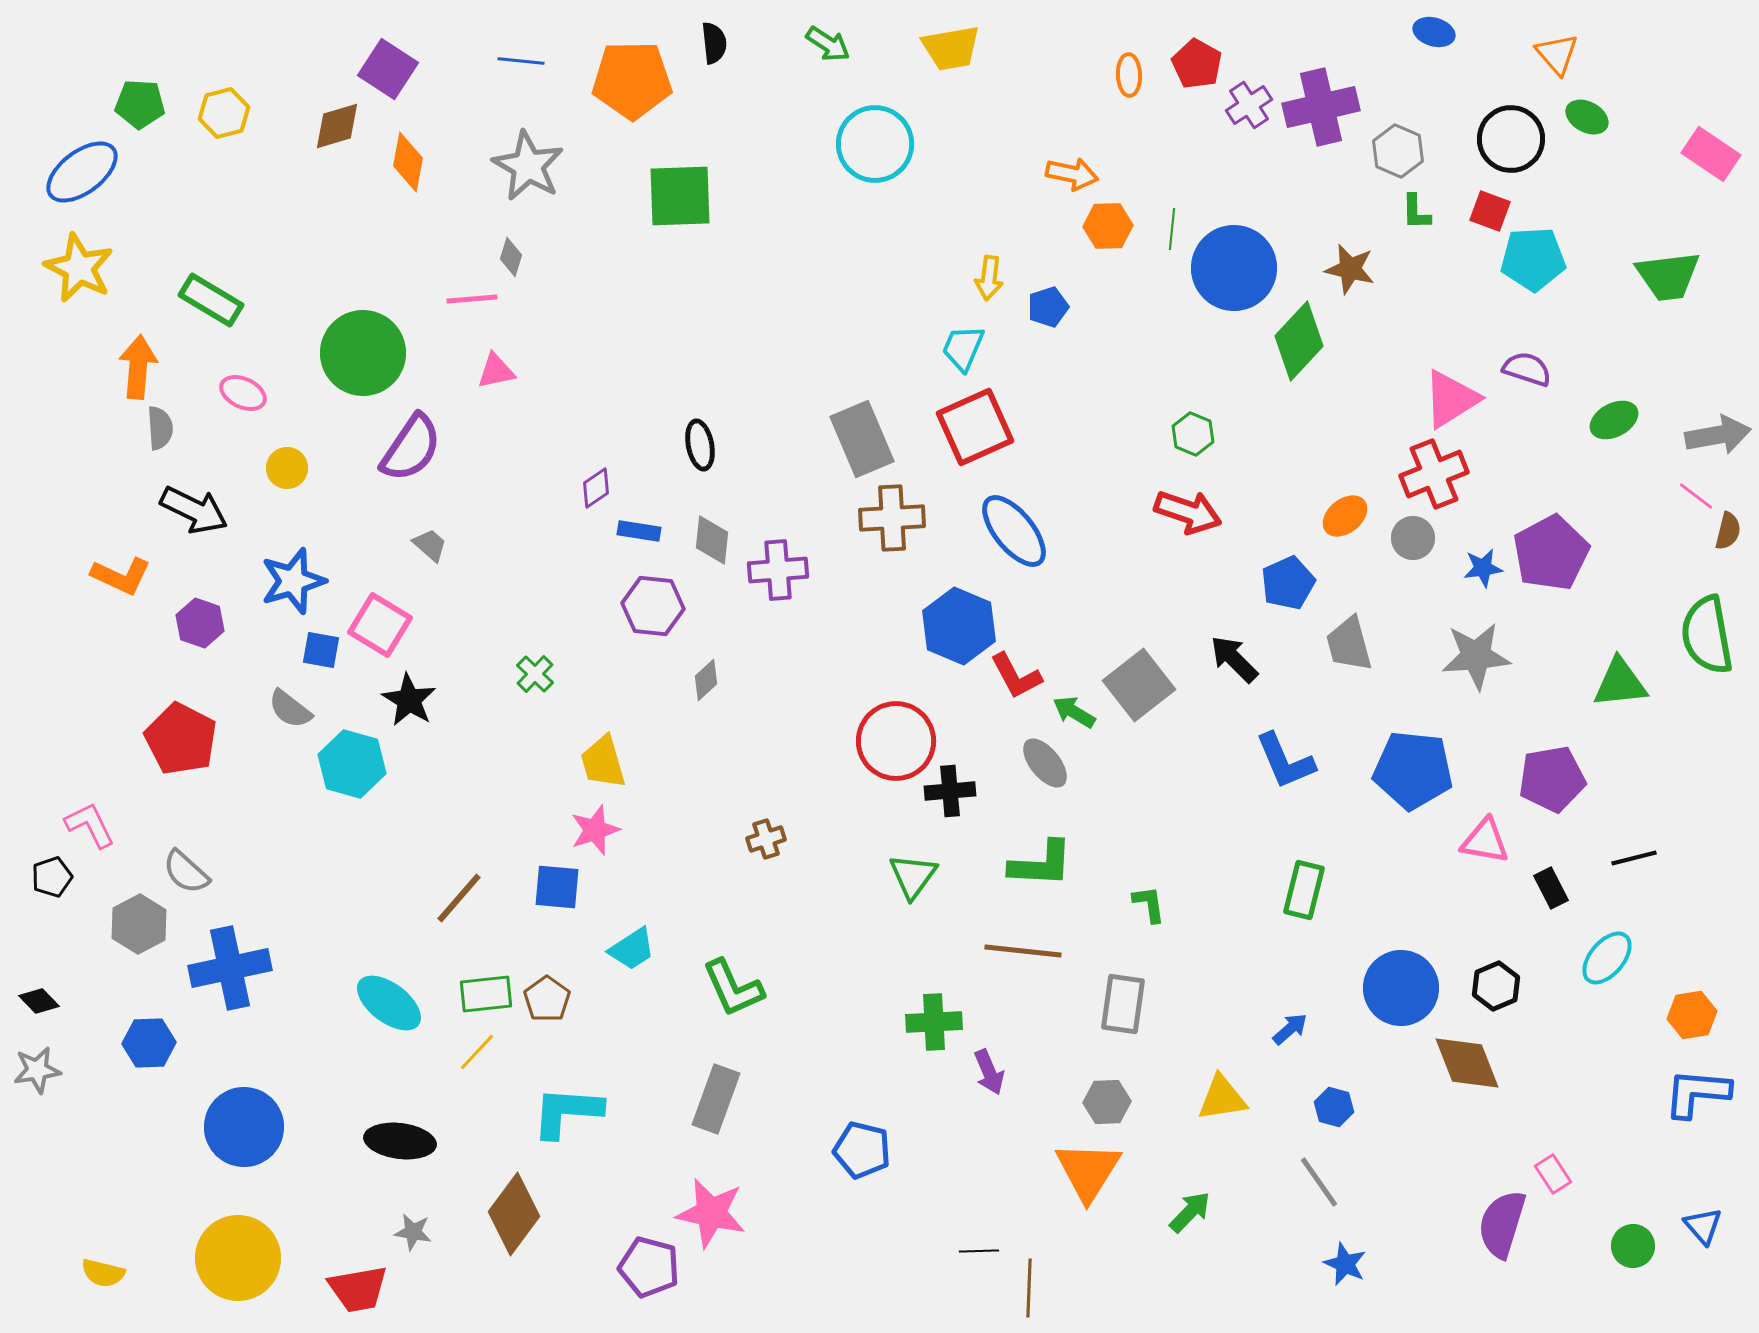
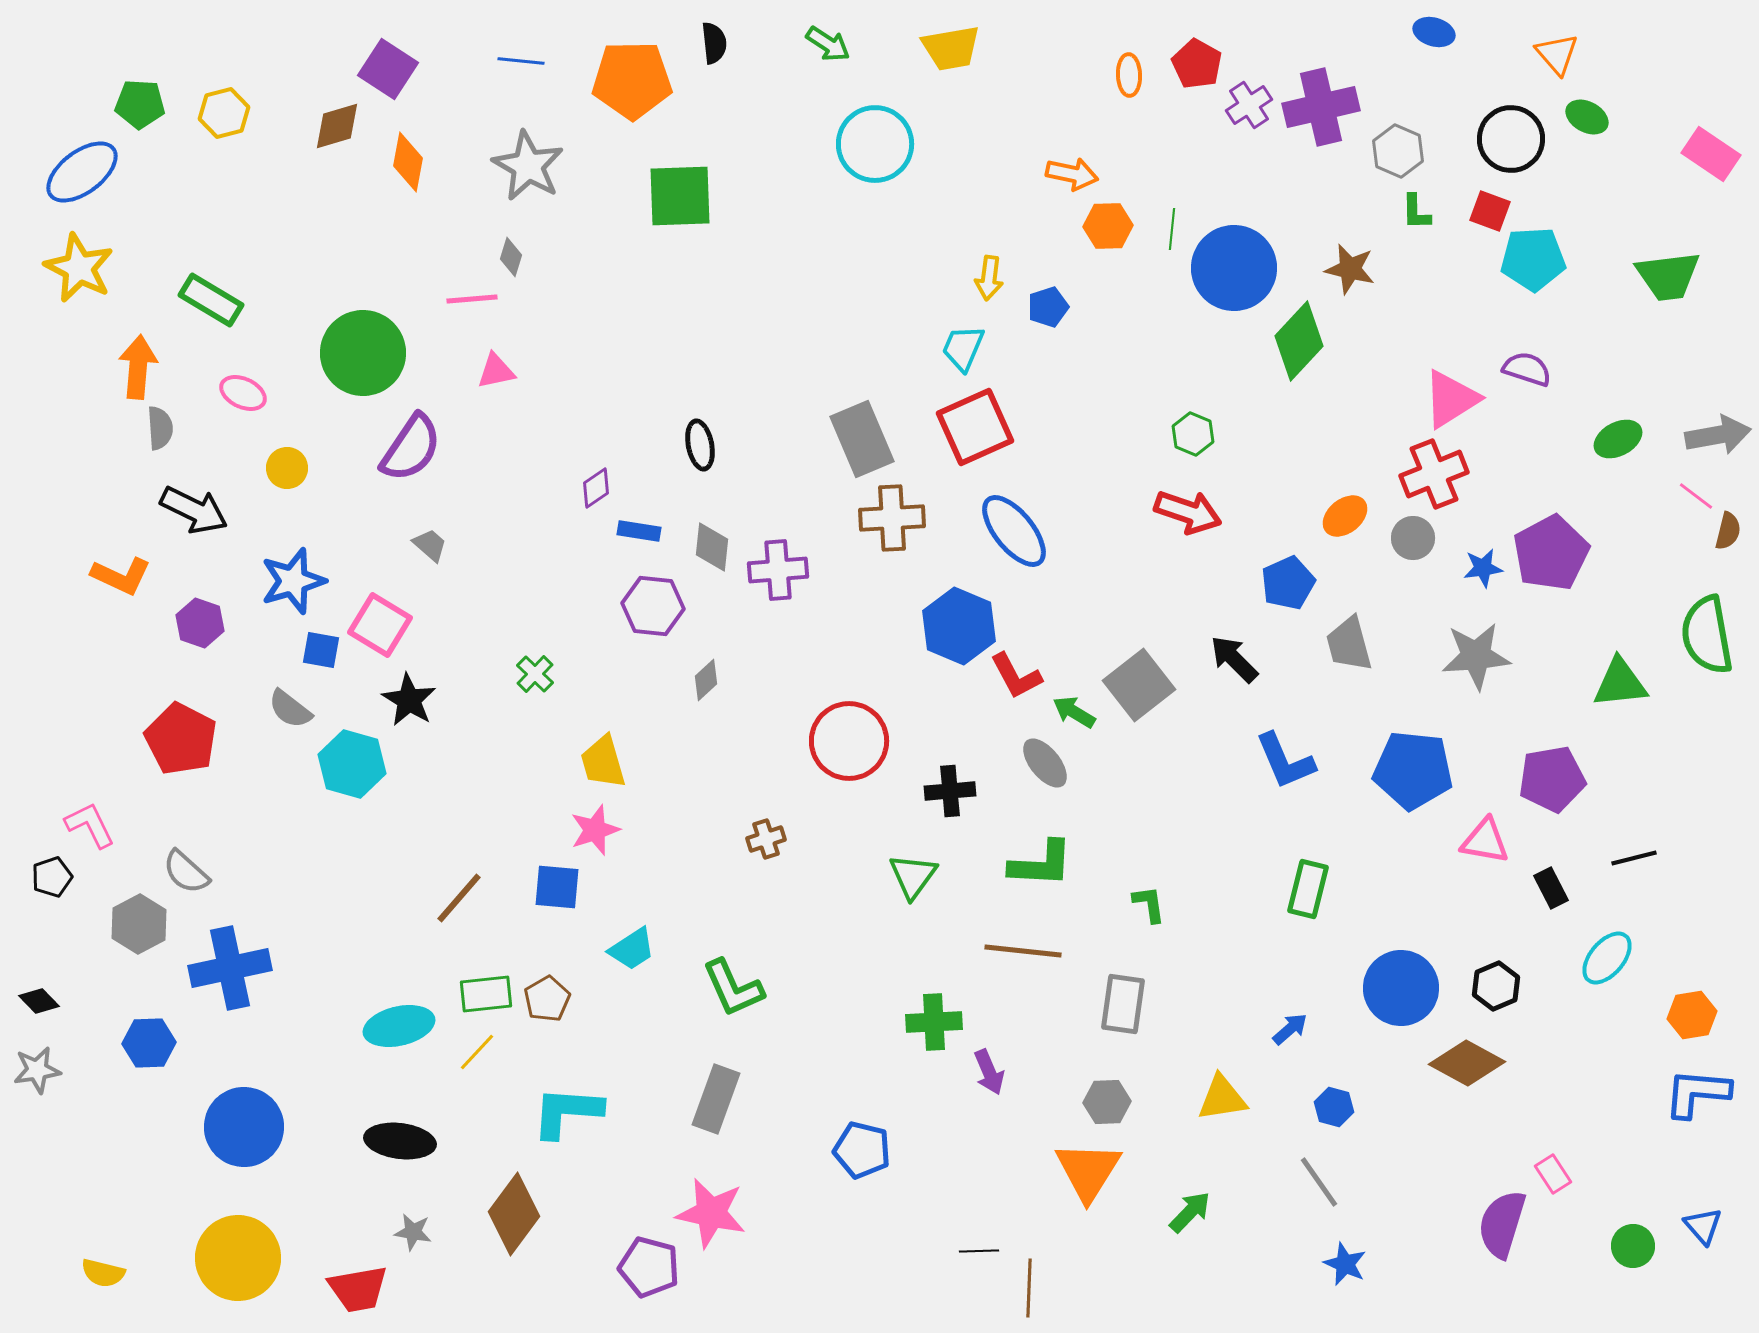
green ellipse at (1614, 420): moved 4 px right, 19 px down
gray diamond at (712, 540): moved 7 px down
red circle at (896, 741): moved 47 px left
green rectangle at (1304, 890): moved 4 px right, 1 px up
brown pentagon at (547, 999): rotated 6 degrees clockwise
cyan ellipse at (389, 1003): moved 10 px right, 23 px down; rotated 50 degrees counterclockwise
brown diamond at (1467, 1063): rotated 40 degrees counterclockwise
